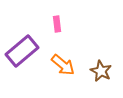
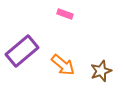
pink rectangle: moved 8 px right, 10 px up; rotated 63 degrees counterclockwise
brown star: rotated 25 degrees clockwise
